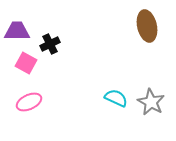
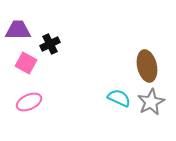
brown ellipse: moved 40 px down
purple trapezoid: moved 1 px right, 1 px up
cyan semicircle: moved 3 px right
gray star: rotated 16 degrees clockwise
